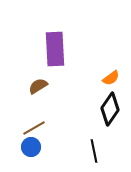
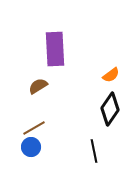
orange semicircle: moved 3 px up
